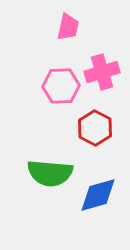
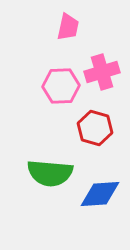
red hexagon: rotated 12 degrees counterclockwise
blue diamond: moved 2 px right, 1 px up; rotated 12 degrees clockwise
